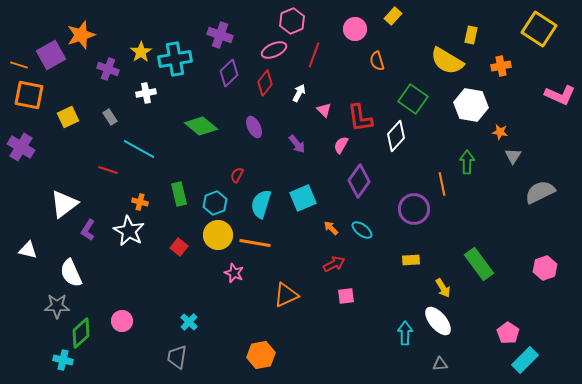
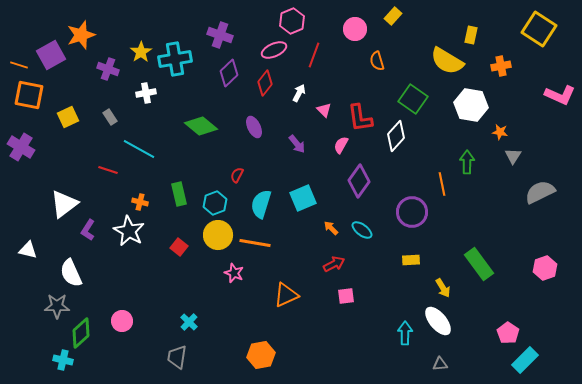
purple circle at (414, 209): moved 2 px left, 3 px down
